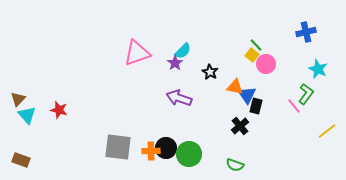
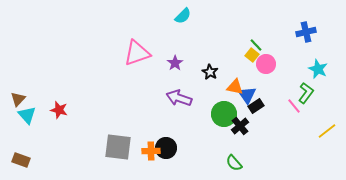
cyan semicircle: moved 35 px up
green L-shape: moved 1 px up
black rectangle: rotated 42 degrees clockwise
green circle: moved 35 px right, 40 px up
green semicircle: moved 1 px left, 2 px up; rotated 30 degrees clockwise
